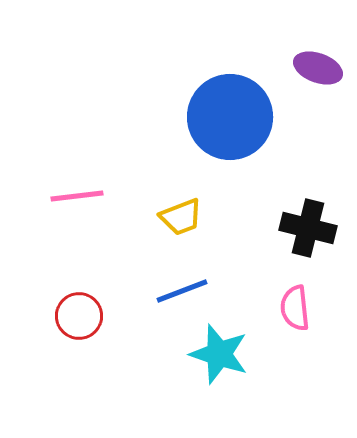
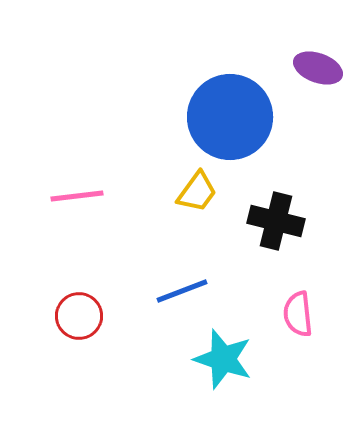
yellow trapezoid: moved 16 px right, 25 px up; rotated 33 degrees counterclockwise
black cross: moved 32 px left, 7 px up
pink semicircle: moved 3 px right, 6 px down
cyan star: moved 4 px right, 5 px down
